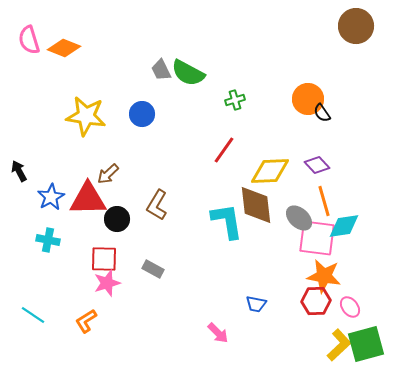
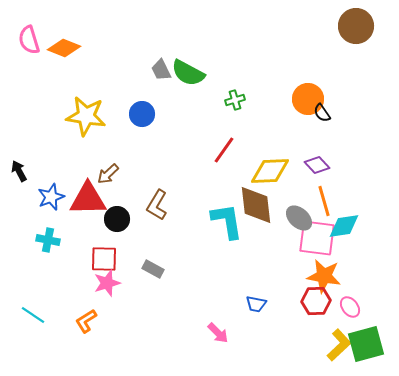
blue star: rotated 8 degrees clockwise
